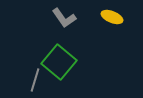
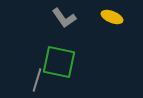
green square: rotated 28 degrees counterclockwise
gray line: moved 2 px right
